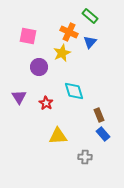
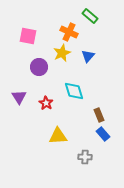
blue triangle: moved 2 px left, 14 px down
